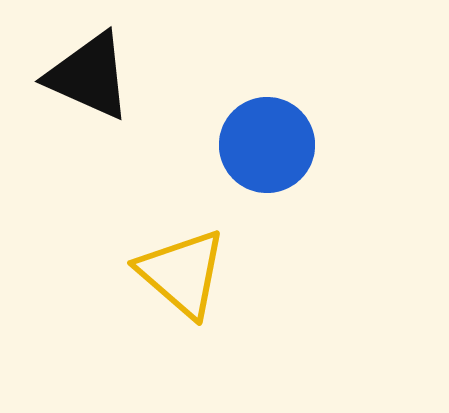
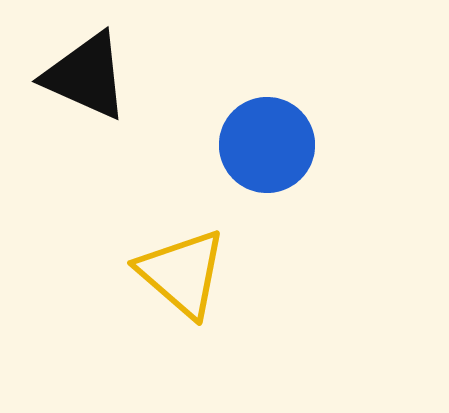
black triangle: moved 3 px left
